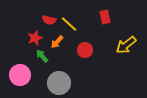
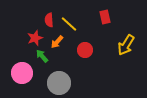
red semicircle: rotated 72 degrees clockwise
yellow arrow: rotated 20 degrees counterclockwise
pink circle: moved 2 px right, 2 px up
